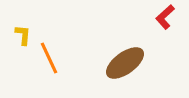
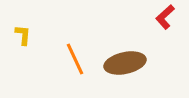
orange line: moved 26 px right, 1 px down
brown ellipse: rotated 24 degrees clockwise
